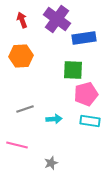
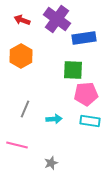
red arrow: rotated 49 degrees counterclockwise
orange hexagon: rotated 25 degrees counterclockwise
pink pentagon: rotated 10 degrees clockwise
gray line: rotated 48 degrees counterclockwise
